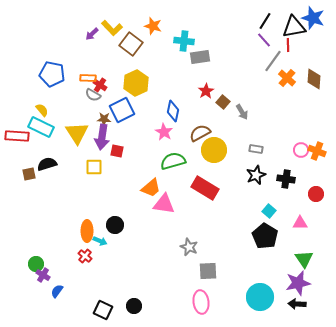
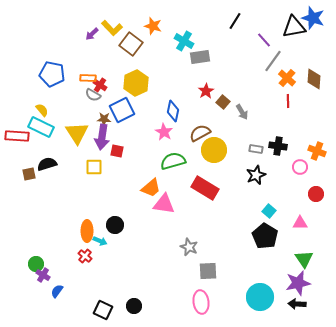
black line at (265, 21): moved 30 px left
cyan cross at (184, 41): rotated 24 degrees clockwise
red line at (288, 45): moved 56 px down
pink circle at (301, 150): moved 1 px left, 17 px down
black cross at (286, 179): moved 8 px left, 33 px up
